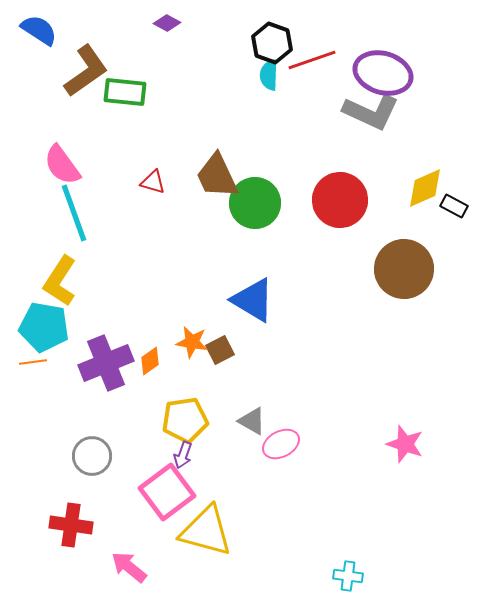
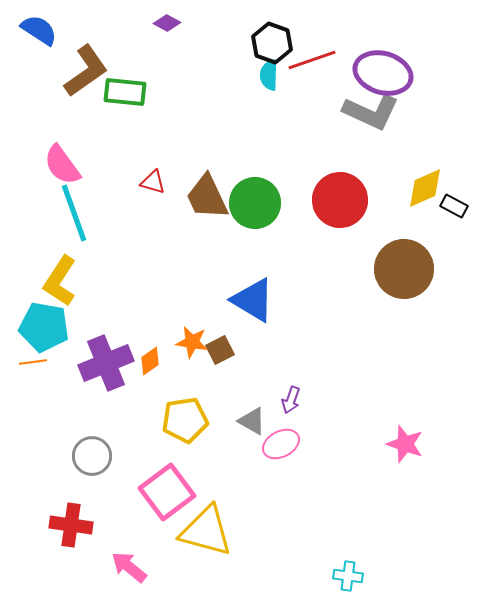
brown trapezoid: moved 10 px left, 21 px down
purple arrow: moved 108 px right, 55 px up
